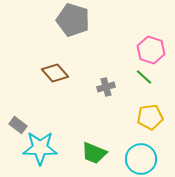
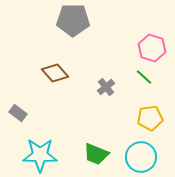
gray pentagon: rotated 16 degrees counterclockwise
pink hexagon: moved 1 px right, 2 px up
gray cross: rotated 24 degrees counterclockwise
yellow pentagon: moved 1 px down
gray rectangle: moved 12 px up
cyan star: moved 7 px down
green trapezoid: moved 2 px right, 1 px down
cyan circle: moved 2 px up
